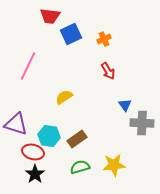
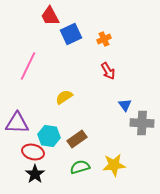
red trapezoid: rotated 55 degrees clockwise
purple triangle: moved 1 px right, 1 px up; rotated 15 degrees counterclockwise
